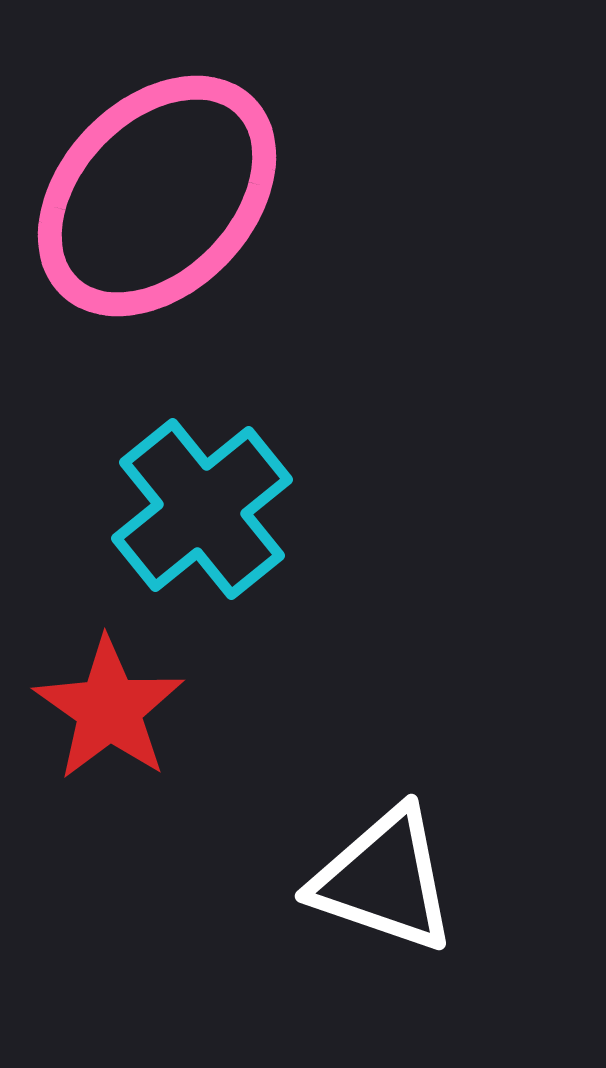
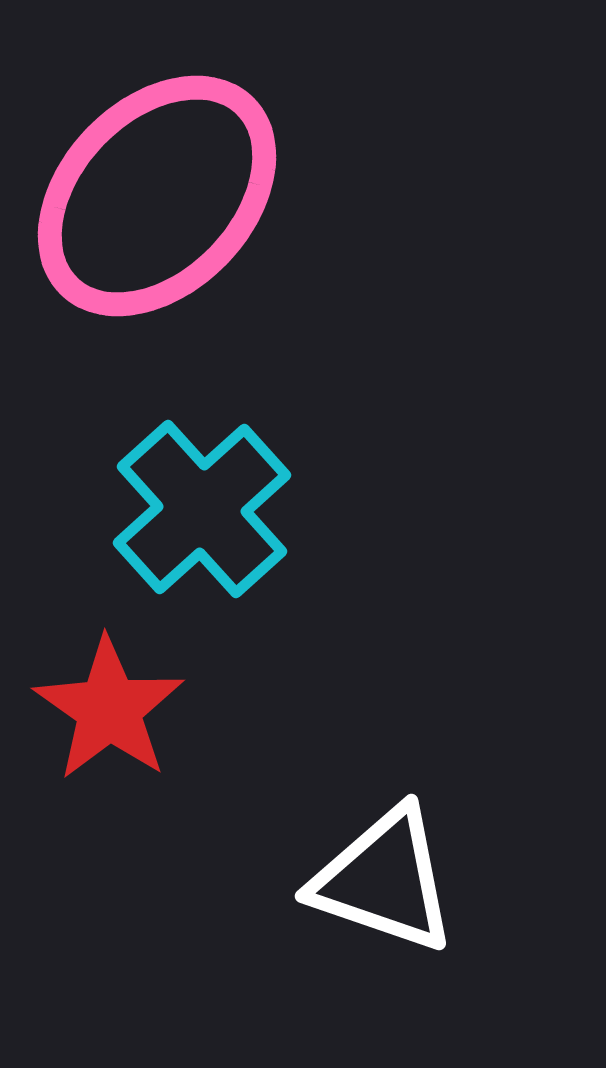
cyan cross: rotated 3 degrees counterclockwise
